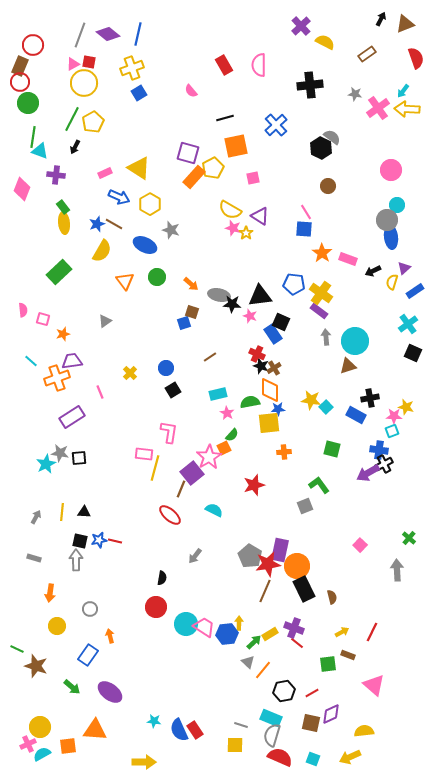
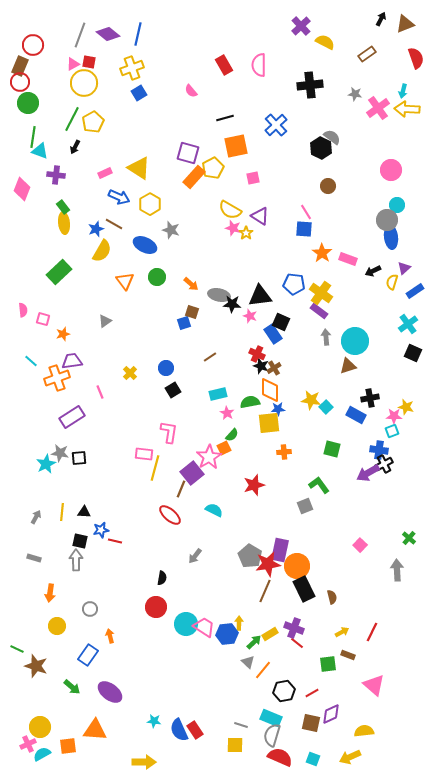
cyan arrow at (403, 91): rotated 24 degrees counterclockwise
blue star at (97, 224): moved 1 px left, 5 px down
blue star at (99, 540): moved 2 px right, 10 px up
